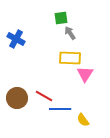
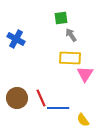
gray arrow: moved 1 px right, 2 px down
red line: moved 3 px left, 2 px down; rotated 36 degrees clockwise
blue line: moved 2 px left, 1 px up
